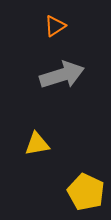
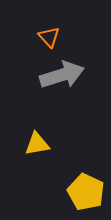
orange triangle: moved 6 px left, 11 px down; rotated 40 degrees counterclockwise
